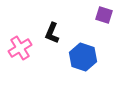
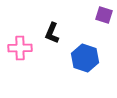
pink cross: rotated 30 degrees clockwise
blue hexagon: moved 2 px right, 1 px down
